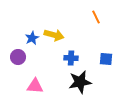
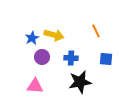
orange line: moved 14 px down
purple circle: moved 24 px right
